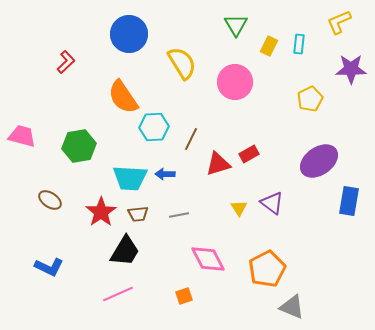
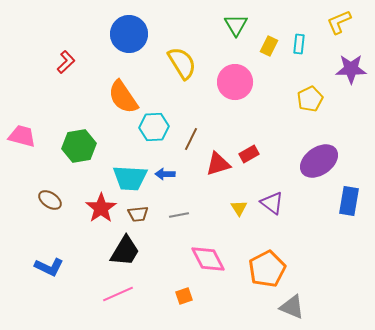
red star: moved 4 px up
